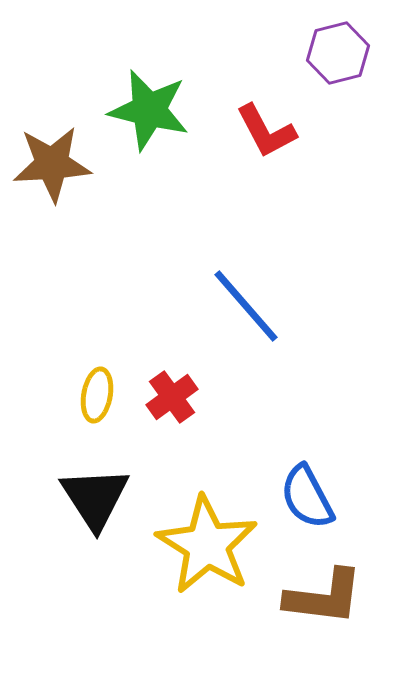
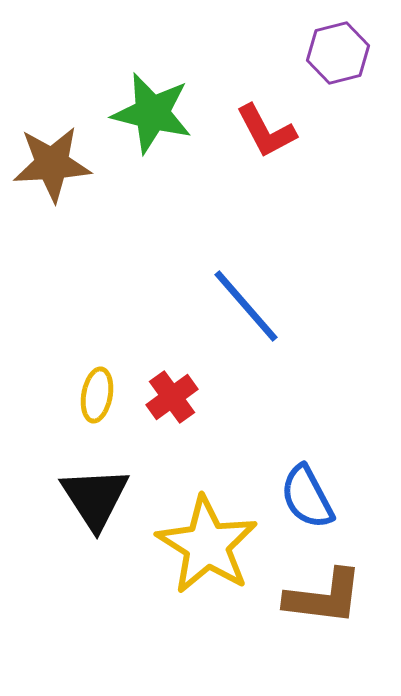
green star: moved 3 px right, 3 px down
